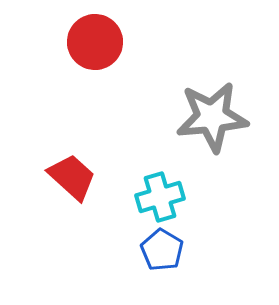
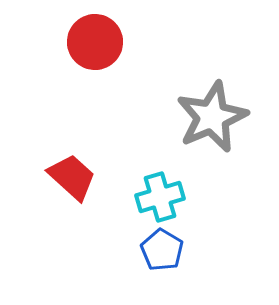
gray star: rotated 18 degrees counterclockwise
